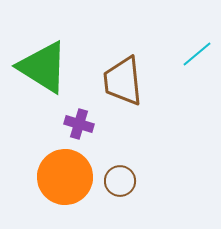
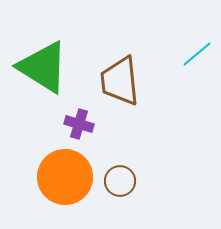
brown trapezoid: moved 3 px left
